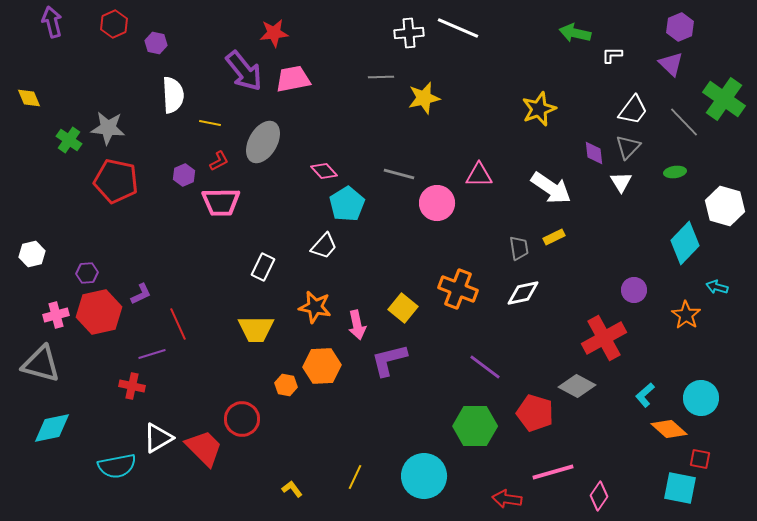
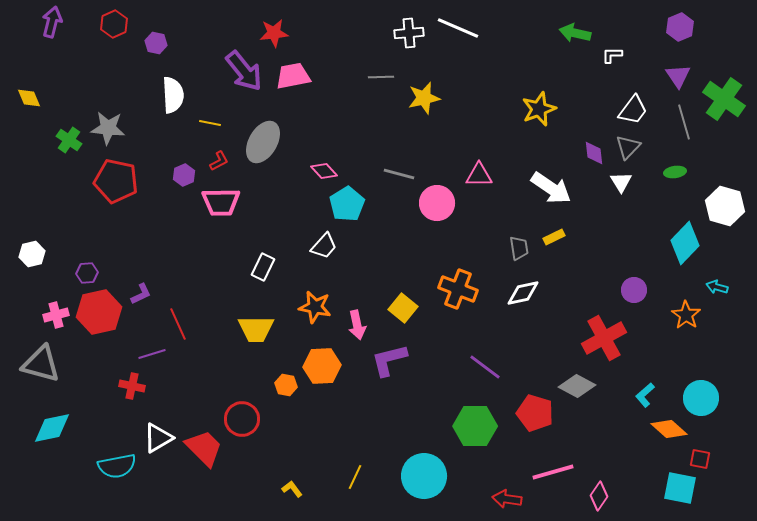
purple arrow at (52, 22): rotated 28 degrees clockwise
purple triangle at (671, 64): moved 7 px right, 12 px down; rotated 12 degrees clockwise
pink trapezoid at (293, 79): moved 3 px up
gray line at (684, 122): rotated 28 degrees clockwise
